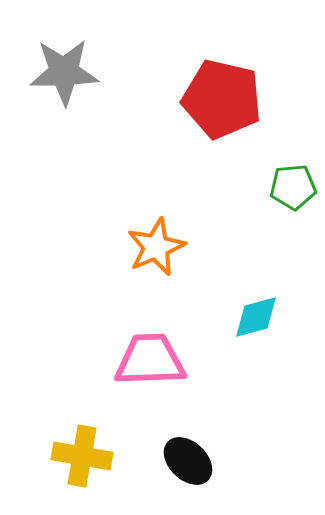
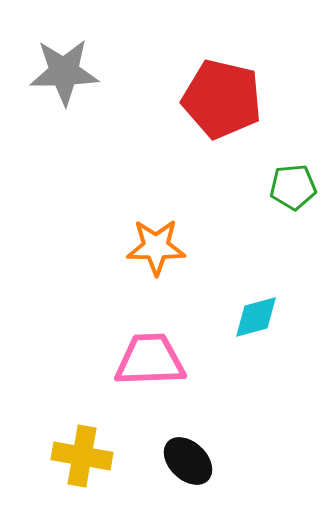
orange star: rotated 24 degrees clockwise
